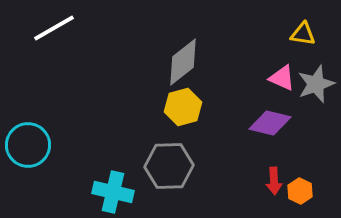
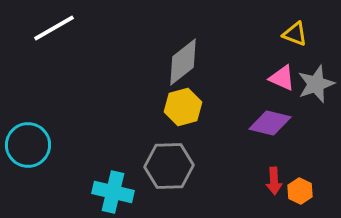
yellow triangle: moved 8 px left; rotated 12 degrees clockwise
